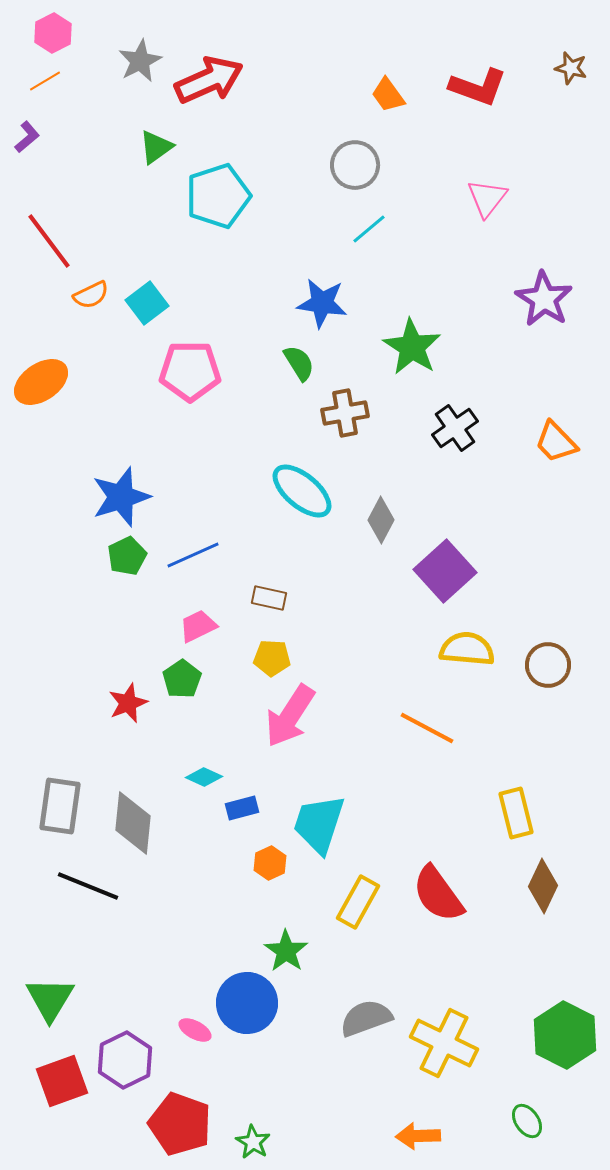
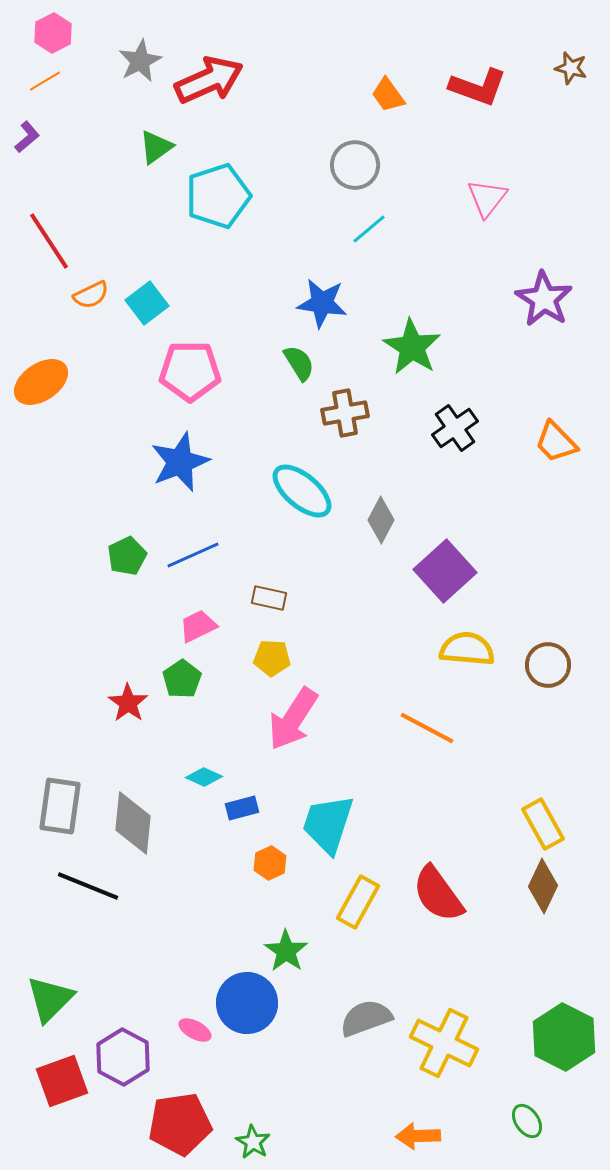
red line at (49, 241): rotated 4 degrees clockwise
blue star at (121, 497): moved 59 px right, 35 px up; rotated 4 degrees counterclockwise
red star at (128, 703): rotated 15 degrees counterclockwise
pink arrow at (290, 716): moved 3 px right, 3 px down
yellow rectangle at (516, 813): moved 27 px right, 11 px down; rotated 15 degrees counterclockwise
cyan trapezoid at (319, 824): moved 9 px right
green triangle at (50, 999): rotated 14 degrees clockwise
green hexagon at (565, 1035): moved 1 px left, 2 px down
purple hexagon at (125, 1060): moved 2 px left, 3 px up; rotated 6 degrees counterclockwise
red pentagon at (180, 1124): rotated 28 degrees counterclockwise
